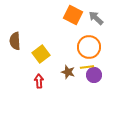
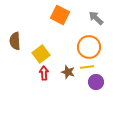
orange square: moved 13 px left
purple circle: moved 2 px right, 7 px down
red arrow: moved 5 px right, 8 px up
